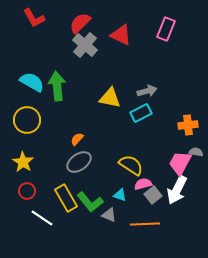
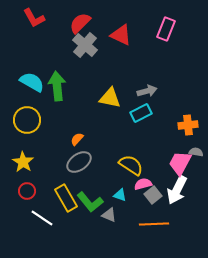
orange line: moved 9 px right
